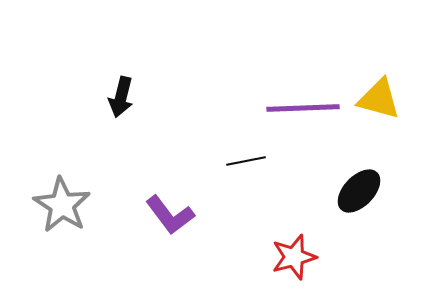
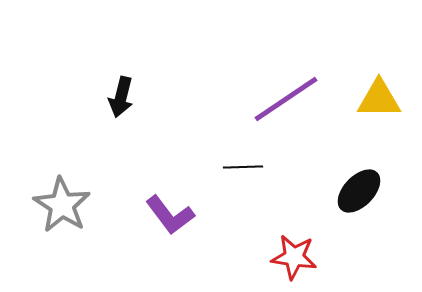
yellow triangle: rotated 15 degrees counterclockwise
purple line: moved 17 px left, 9 px up; rotated 32 degrees counterclockwise
black line: moved 3 px left, 6 px down; rotated 9 degrees clockwise
red star: rotated 24 degrees clockwise
